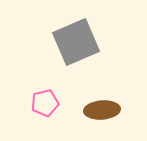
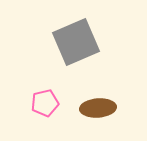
brown ellipse: moved 4 px left, 2 px up
